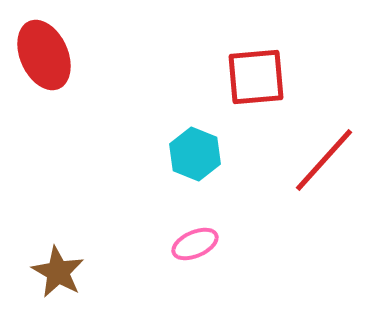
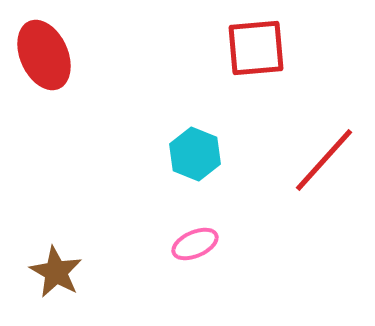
red square: moved 29 px up
brown star: moved 2 px left
